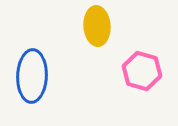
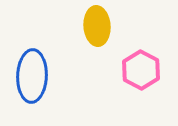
pink hexagon: moved 1 px left, 1 px up; rotated 12 degrees clockwise
